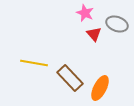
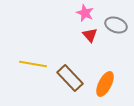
gray ellipse: moved 1 px left, 1 px down
red triangle: moved 4 px left, 1 px down
yellow line: moved 1 px left, 1 px down
orange ellipse: moved 5 px right, 4 px up
